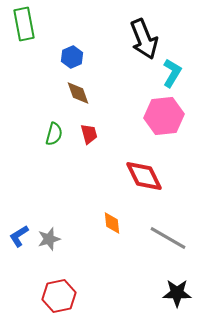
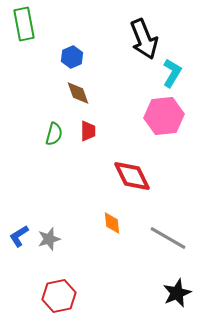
red trapezoid: moved 1 px left, 3 px up; rotated 15 degrees clockwise
red diamond: moved 12 px left
black star: rotated 24 degrees counterclockwise
